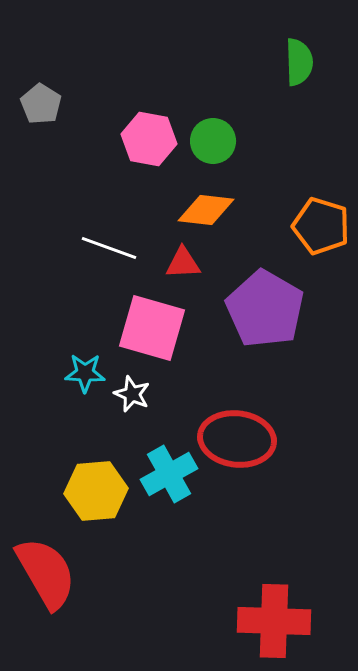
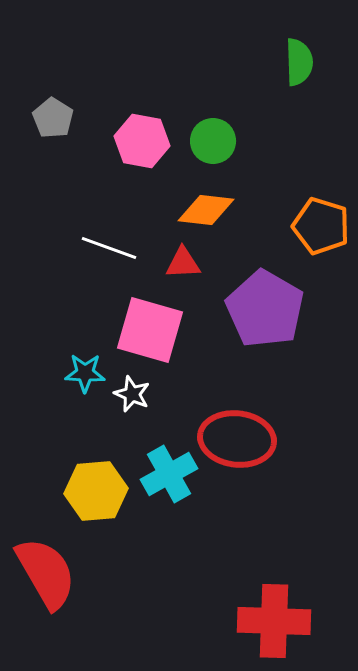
gray pentagon: moved 12 px right, 14 px down
pink hexagon: moved 7 px left, 2 px down
pink square: moved 2 px left, 2 px down
